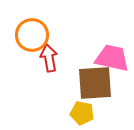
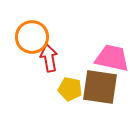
orange circle: moved 2 px down
brown square: moved 5 px right, 4 px down; rotated 12 degrees clockwise
yellow pentagon: moved 12 px left, 24 px up
